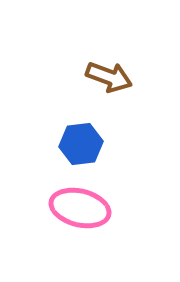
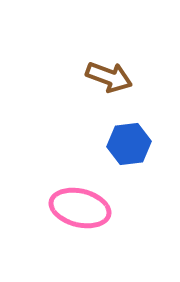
blue hexagon: moved 48 px right
